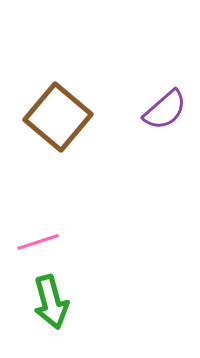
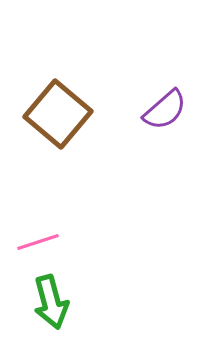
brown square: moved 3 px up
